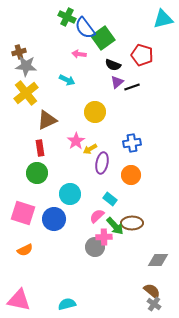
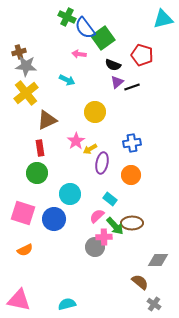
brown semicircle: moved 12 px left, 9 px up
